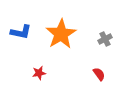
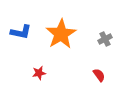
red semicircle: moved 1 px down
